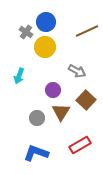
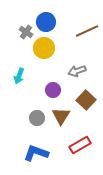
yellow circle: moved 1 px left, 1 px down
gray arrow: rotated 132 degrees clockwise
brown triangle: moved 4 px down
